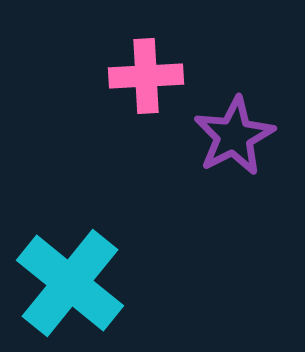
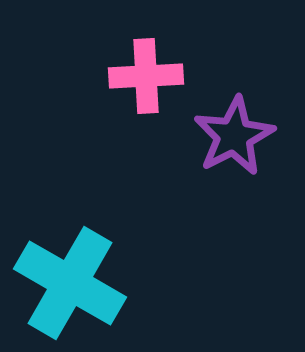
cyan cross: rotated 9 degrees counterclockwise
